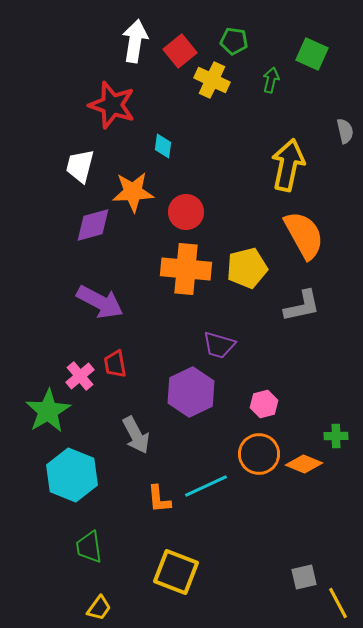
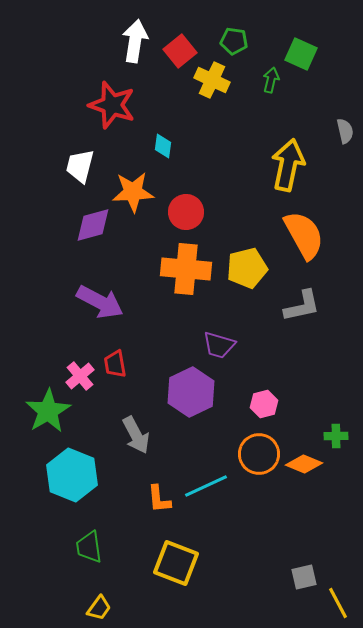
green square: moved 11 px left
yellow square: moved 9 px up
